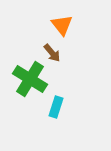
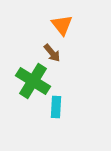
green cross: moved 3 px right, 2 px down
cyan rectangle: rotated 15 degrees counterclockwise
